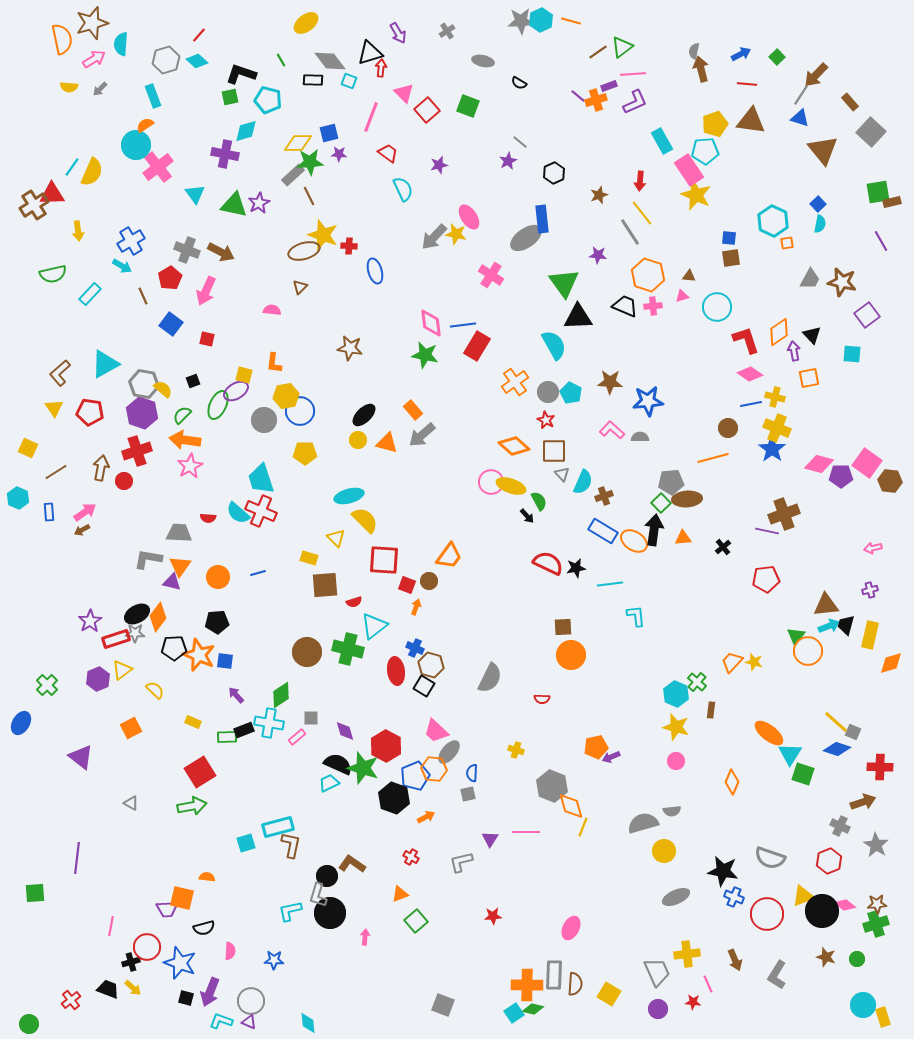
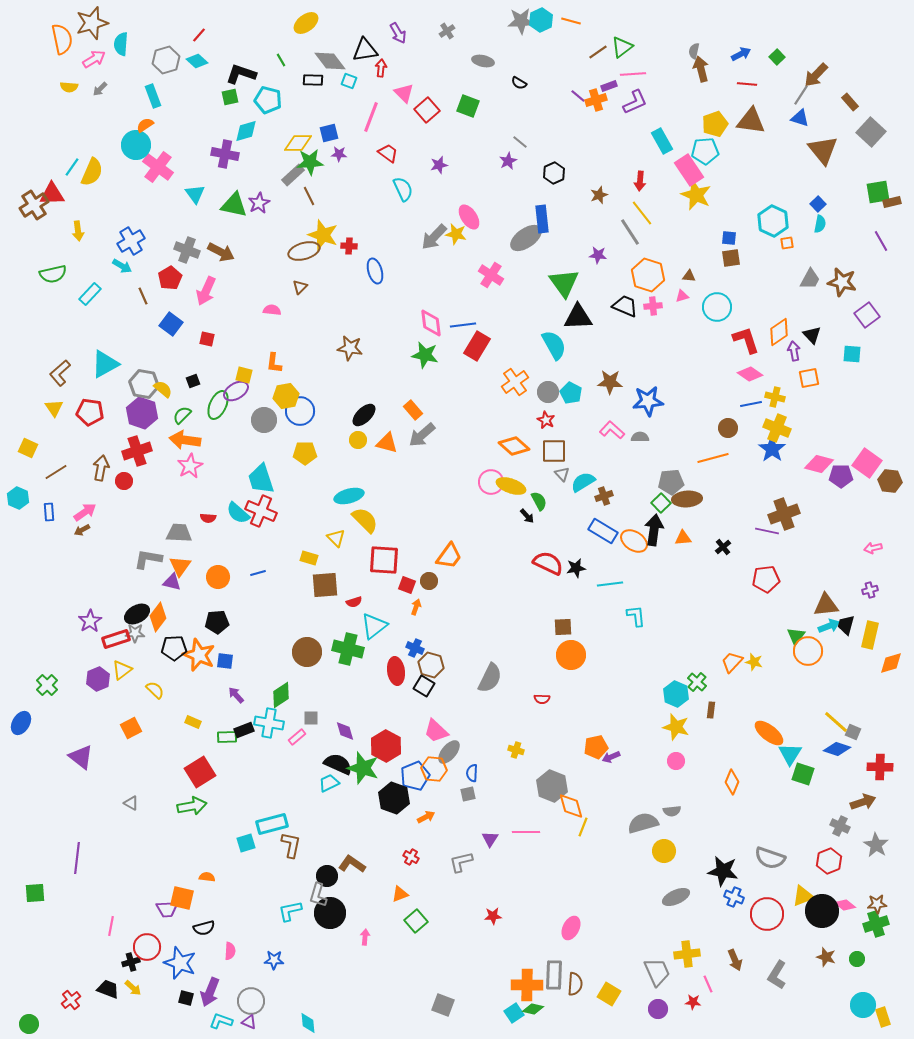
black triangle at (370, 53): moved 5 px left, 3 px up; rotated 8 degrees clockwise
pink cross at (158, 167): rotated 16 degrees counterclockwise
cyan semicircle at (583, 482): rotated 145 degrees counterclockwise
cyan rectangle at (278, 827): moved 6 px left, 3 px up
